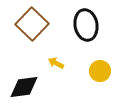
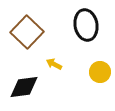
brown square: moved 5 px left, 8 px down
yellow arrow: moved 2 px left, 1 px down
yellow circle: moved 1 px down
